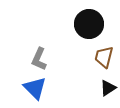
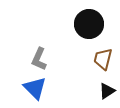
brown trapezoid: moved 1 px left, 2 px down
black triangle: moved 1 px left, 3 px down
